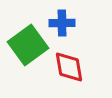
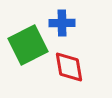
green square: rotated 9 degrees clockwise
